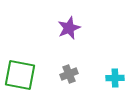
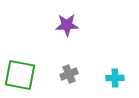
purple star: moved 2 px left, 3 px up; rotated 20 degrees clockwise
